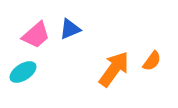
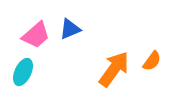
cyan ellipse: rotated 32 degrees counterclockwise
